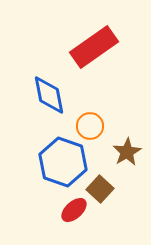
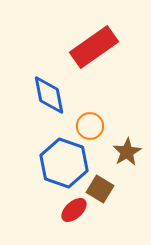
blue hexagon: moved 1 px right, 1 px down
brown square: rotated 12 degrees counterclockwise
